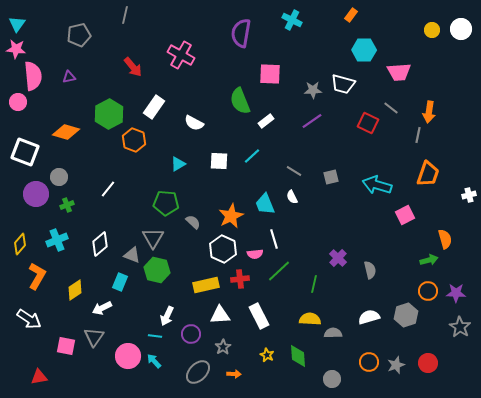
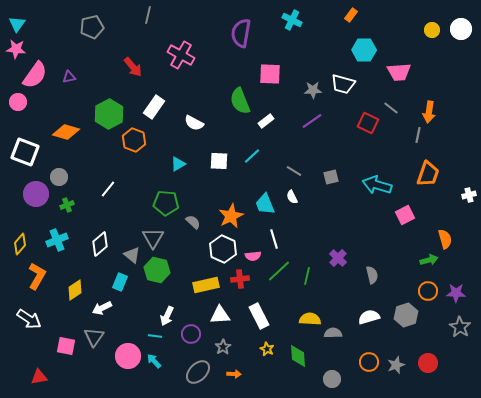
gray line at (125, 15): moved 23 px right
gray pentagon at (79, 35): moved 13 px right, 8 px up
pink semicircle at (33, 76): moved 2 px right, 1 px up; rotated 40 degrees clockwise
pink semicircle at (255, 254): moved 2 px left, 2 px down
gray triangle at (132, 255): rotated 18 degrees clockwise
gray semicircle at (370, 270): moved 2 px right, 5 px down
green line at (314, 284): moved 7 px left, 8 px up
yellow star at (267, 355): moved 6 px up
